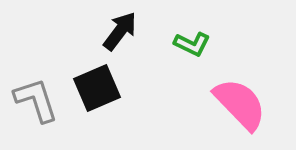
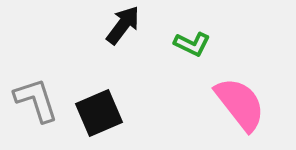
black arrow: moved 3 px right, 6 px up
black square: moved 2 px right, 25 px down
pink semicircle: rotated 6 degrees clockwise
